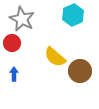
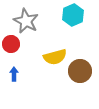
gray star: moved 4 px right, 2 px down
red circle: moved 1 px left, 1 px down
yellow semicircle: rotated 55 degrees counterclockwise
